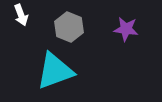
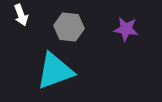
gray hexagon: rotated 16 degrees counterclockwise
